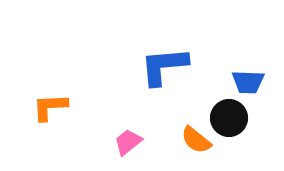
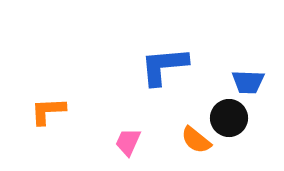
orange L-shape: moved 2 px left, 4 px down
pink trapezoid: rotated 28 degrees counterclockwise
